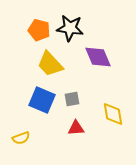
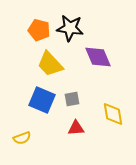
yellow semicircle: moved 1 px right
